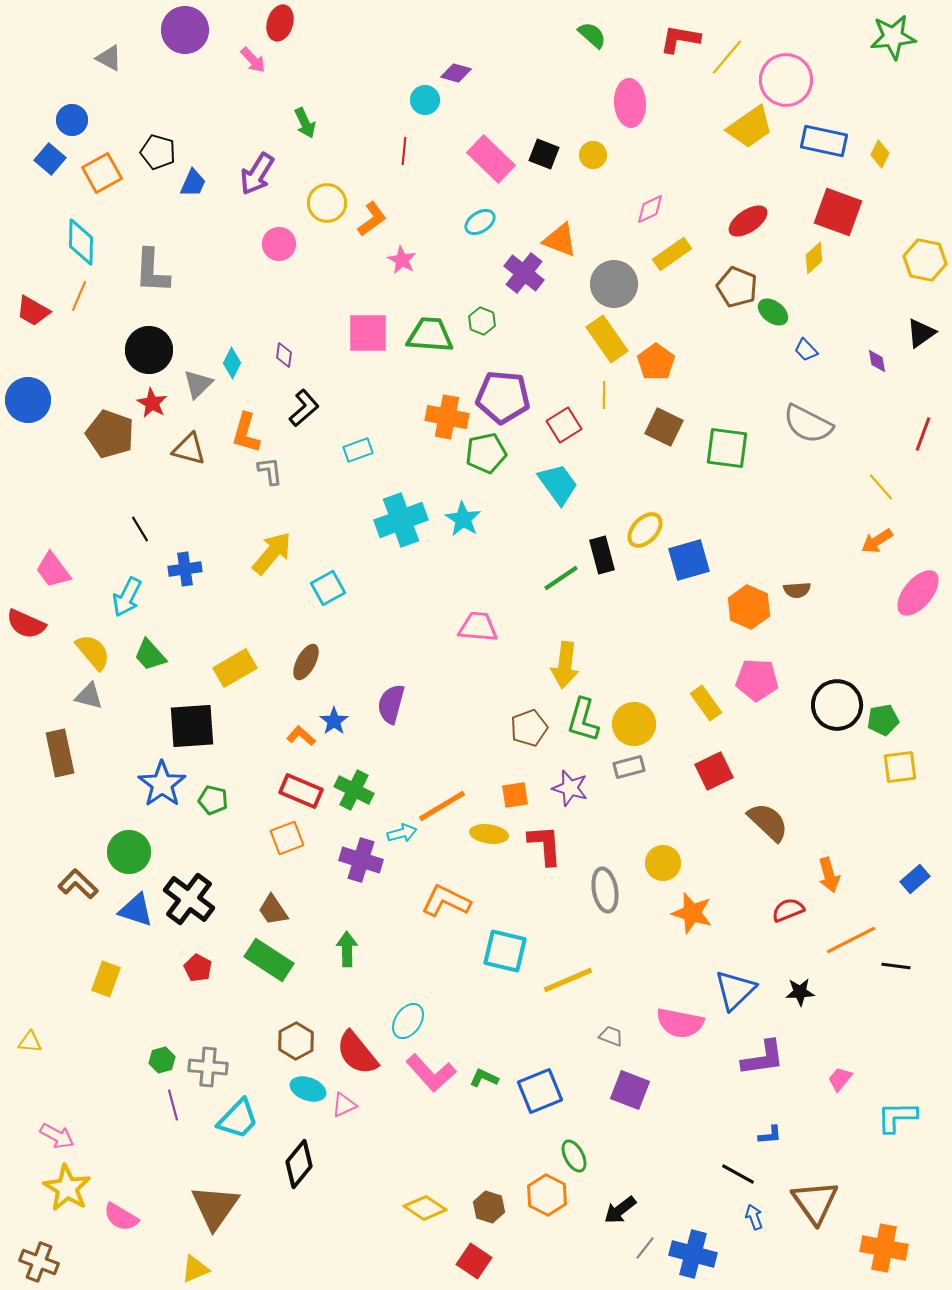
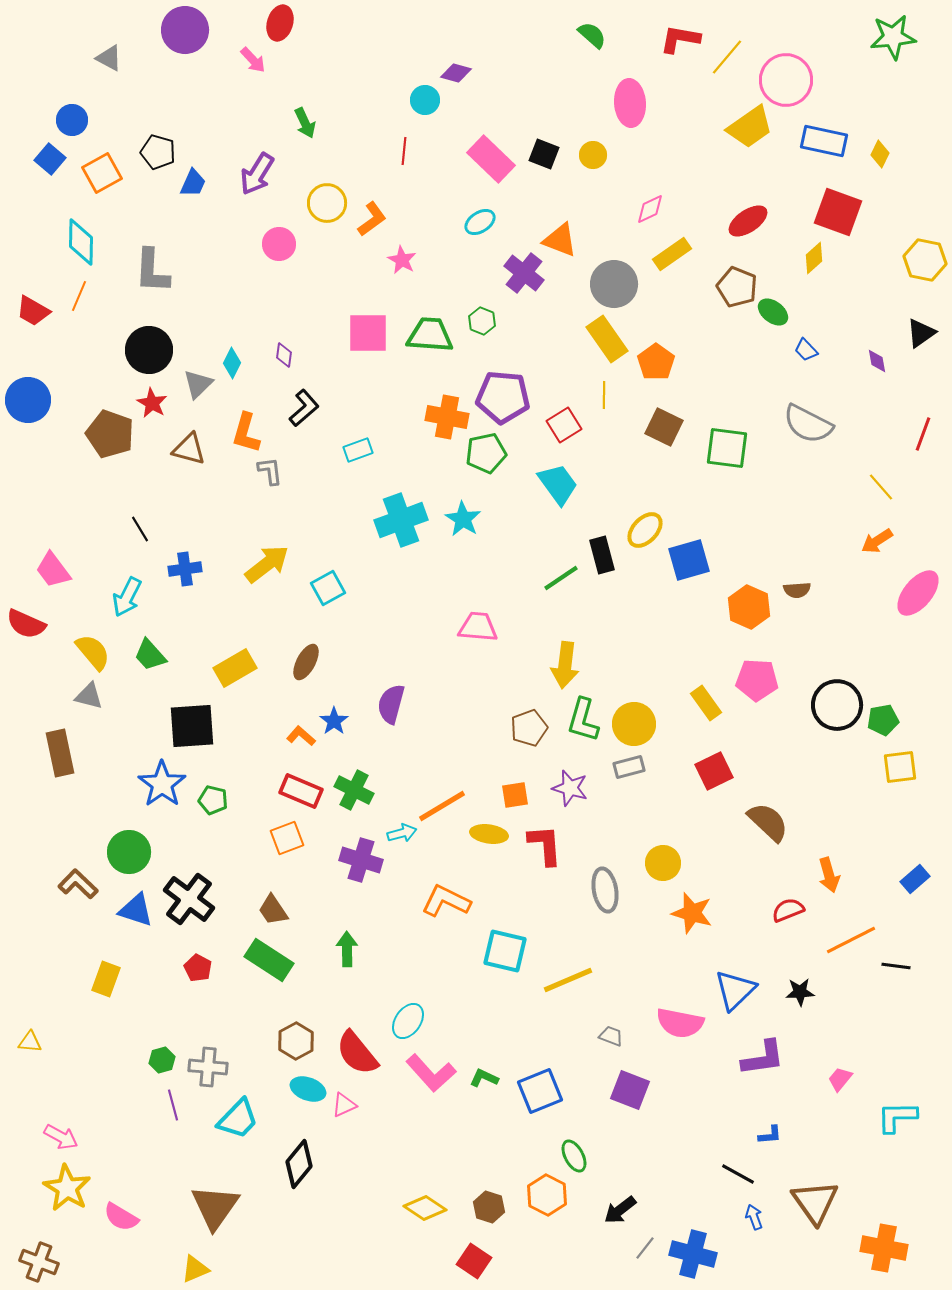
yellow arrow at (272, 553): moved 5 px left, 11 px down; rotated 12 degrees clockwise
pink arrow at (57, 1136): moved 4 px right, 1 px down
